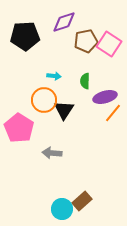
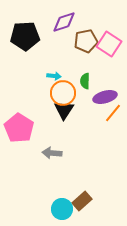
orange circle: moved 19 px right, 7 px up
